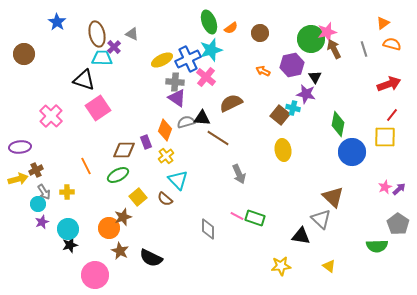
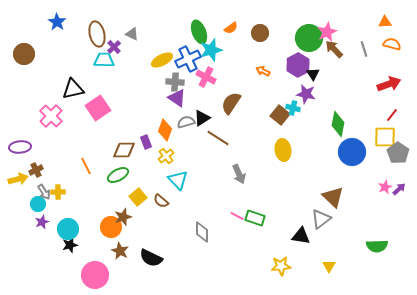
green ellipse at (209, 22): moved 10 px left, 10 px down
orange triangle at (383, 23): moved 2 px right, 1 px up; rotated 32 degrees clockwise
pink star at (327, 32): rotated 12 degrees counterclockwise
green circle at (311, 39): moved 2 px left, 1 px up
brown arrow at (334, 49): rotated 18 degrees counterclockwise
cyan trapezoid at (102, 58): moved 2 px right, 2 px down
purple hexagon at (292, 65): moved 6 px right; rotated 15 degrees counterclockwise
pink cross at (206, 77): rotated 12 degrees counterclockwise
black triangle at (315, 77): moved 2 px left, 3 px up
black triangle at (84, 80): moved 11 px left, 9 px down; rotated 30 degrees counterclockwise
brown semicircle at (231, 103): rotated 30 degrees counterclockwise
black triangle at (202, 118): rotated 36 degrees counterclockwise
yellow cross at (67, 192): moved 9 px left
brown semicircle at (165, 199): moved 4 px left, 2 px down
gray triangle at (321, 219): rotated 40 degrees clockwise
gray pentagon at (398, 224): moved 71 px up
orange circle at (109, 228): moved 2 px right, 1 px up
gray diamond at (208, 229): moved 6 px left, 3 px down
yellow triangle at (329, 266): rotated 24 degrees clockwise
